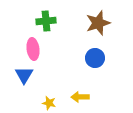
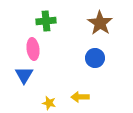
brown star: moved 2 px right; rotated 20 degrees counterclockwise
